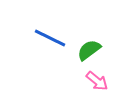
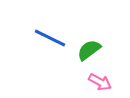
pink arrow: moved 3 px right, 1 px down; rotated 10 degrees counterclockwise
